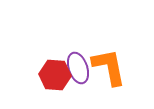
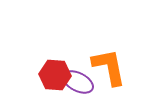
purple ellipse: moved 14 px down; rotated 44 degrees counterclockwise
